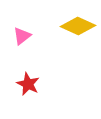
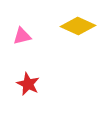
pink triangle: rotated 24 degrees clockwise
